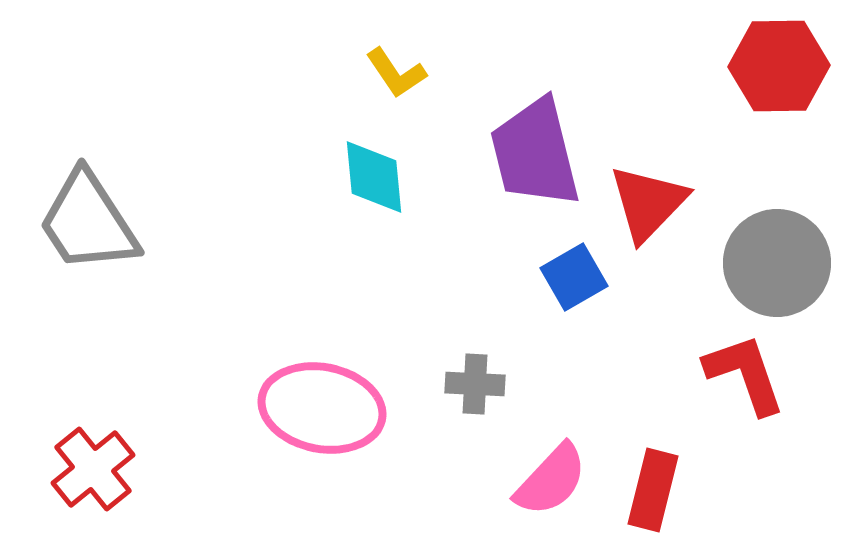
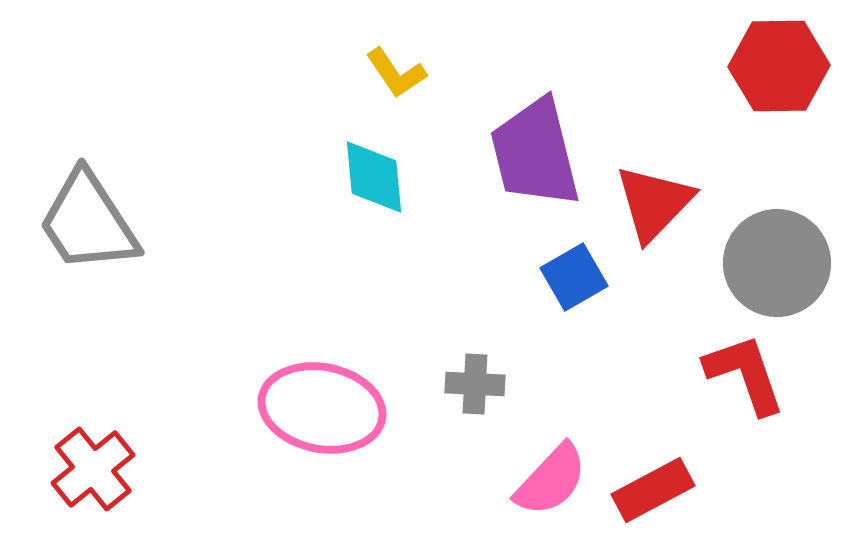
red triangle: moved 6 px right
red rectangle: rotated 48 degrees clockwise
